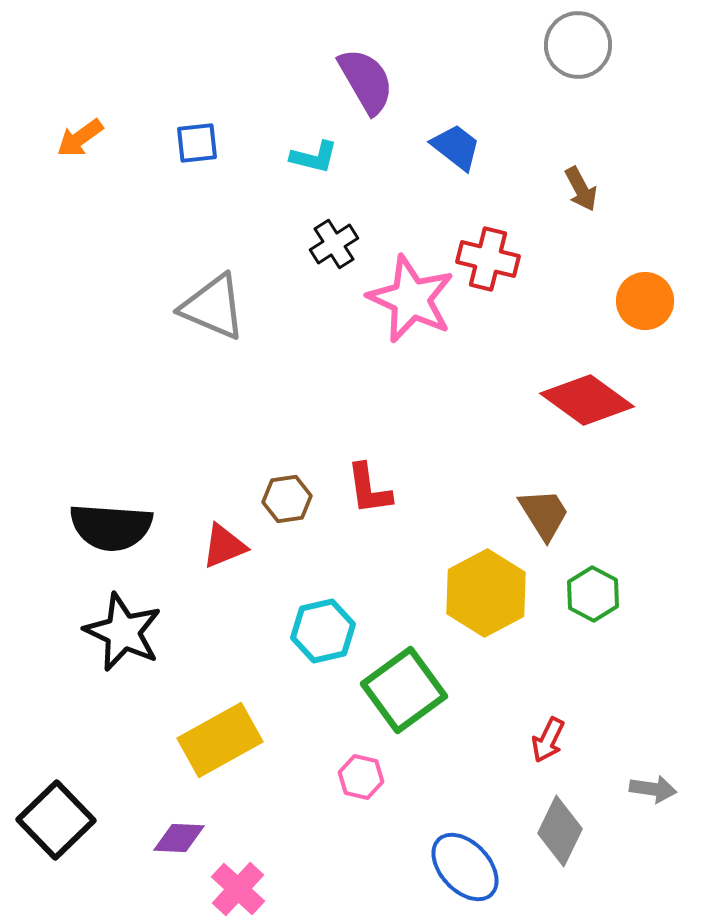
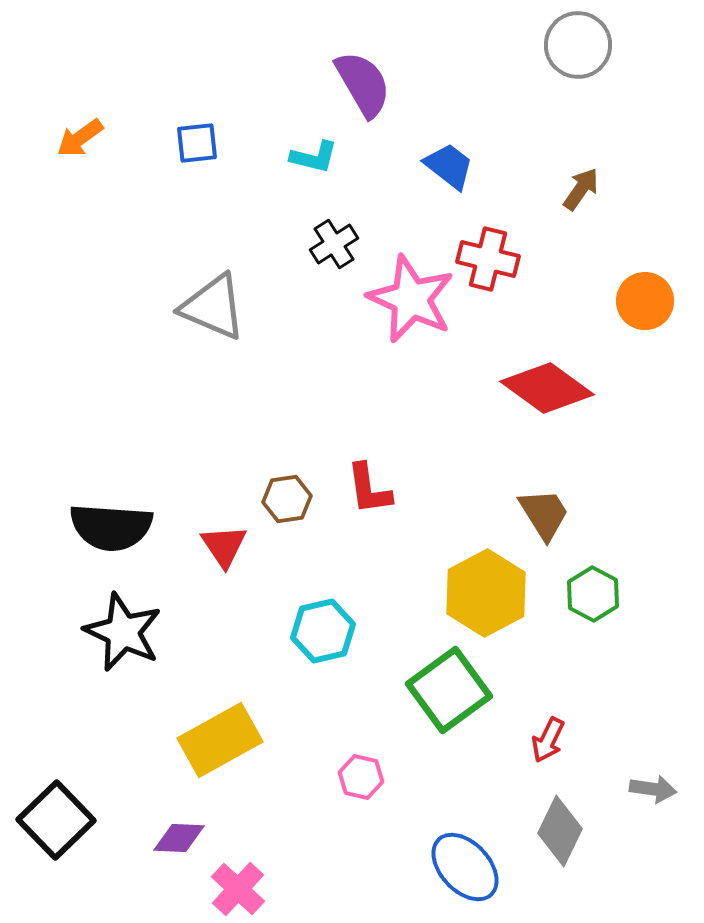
purple semicircle: moved 3 px left, 3 px down
blue trapezoid: moved 7 px left, 19 px down
brown arrow: rotated 117 degrees counterclockwise
red diamond: moved 40 px left, 12 px up
red triangle: rotated 42 degrees counterclockwise
green square: moved 45 px right
